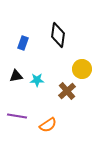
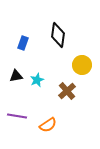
yellow circle: moved 4 px up
cyan star: rotated 24 degrees counterclockwise
